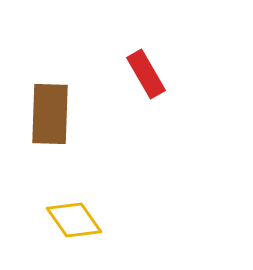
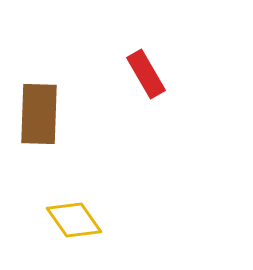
brown rectangle: moved 11 px left
